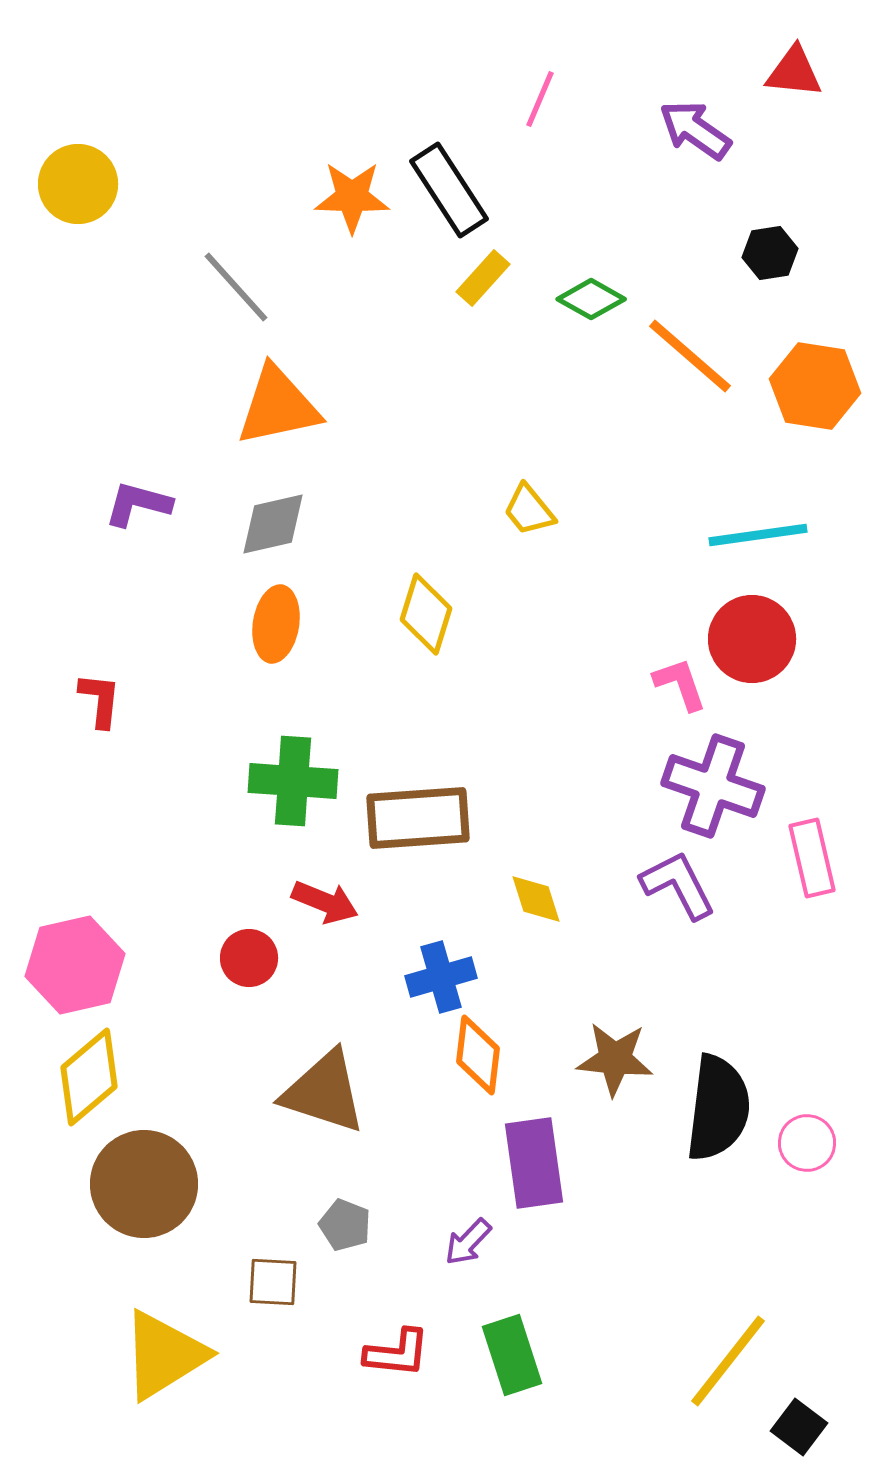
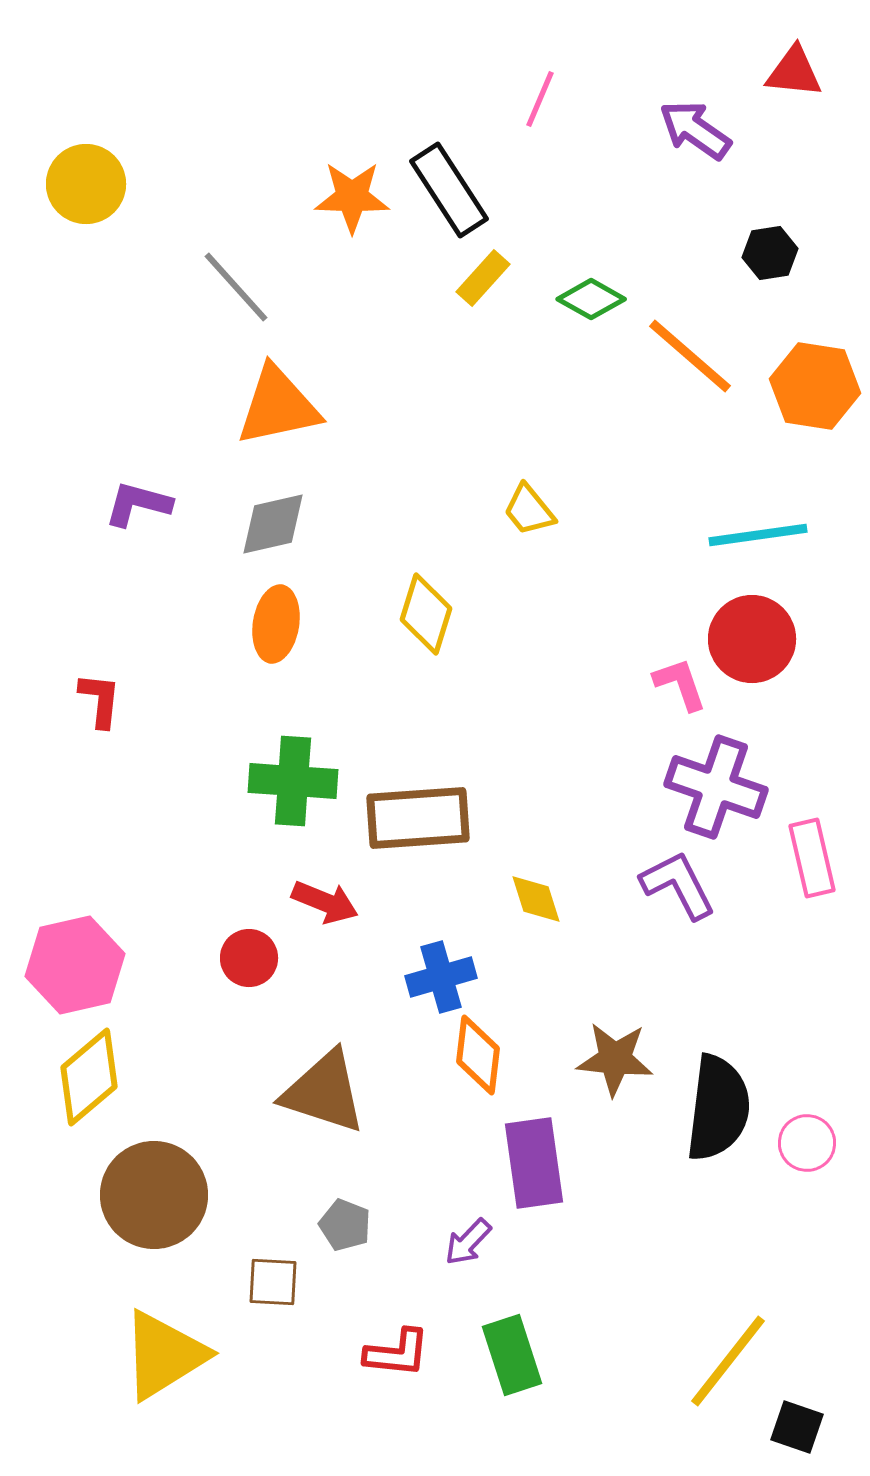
yellow circle at (78, 184): moved 8 px right
purple cross at (713, 786): moved 3 px right, 1 px down
brown circle at (144, 1184): moved 10 px right, 11 px down
black square at (799, 1427): moved 2 px left; rotated 18 degrees counterclockwise
